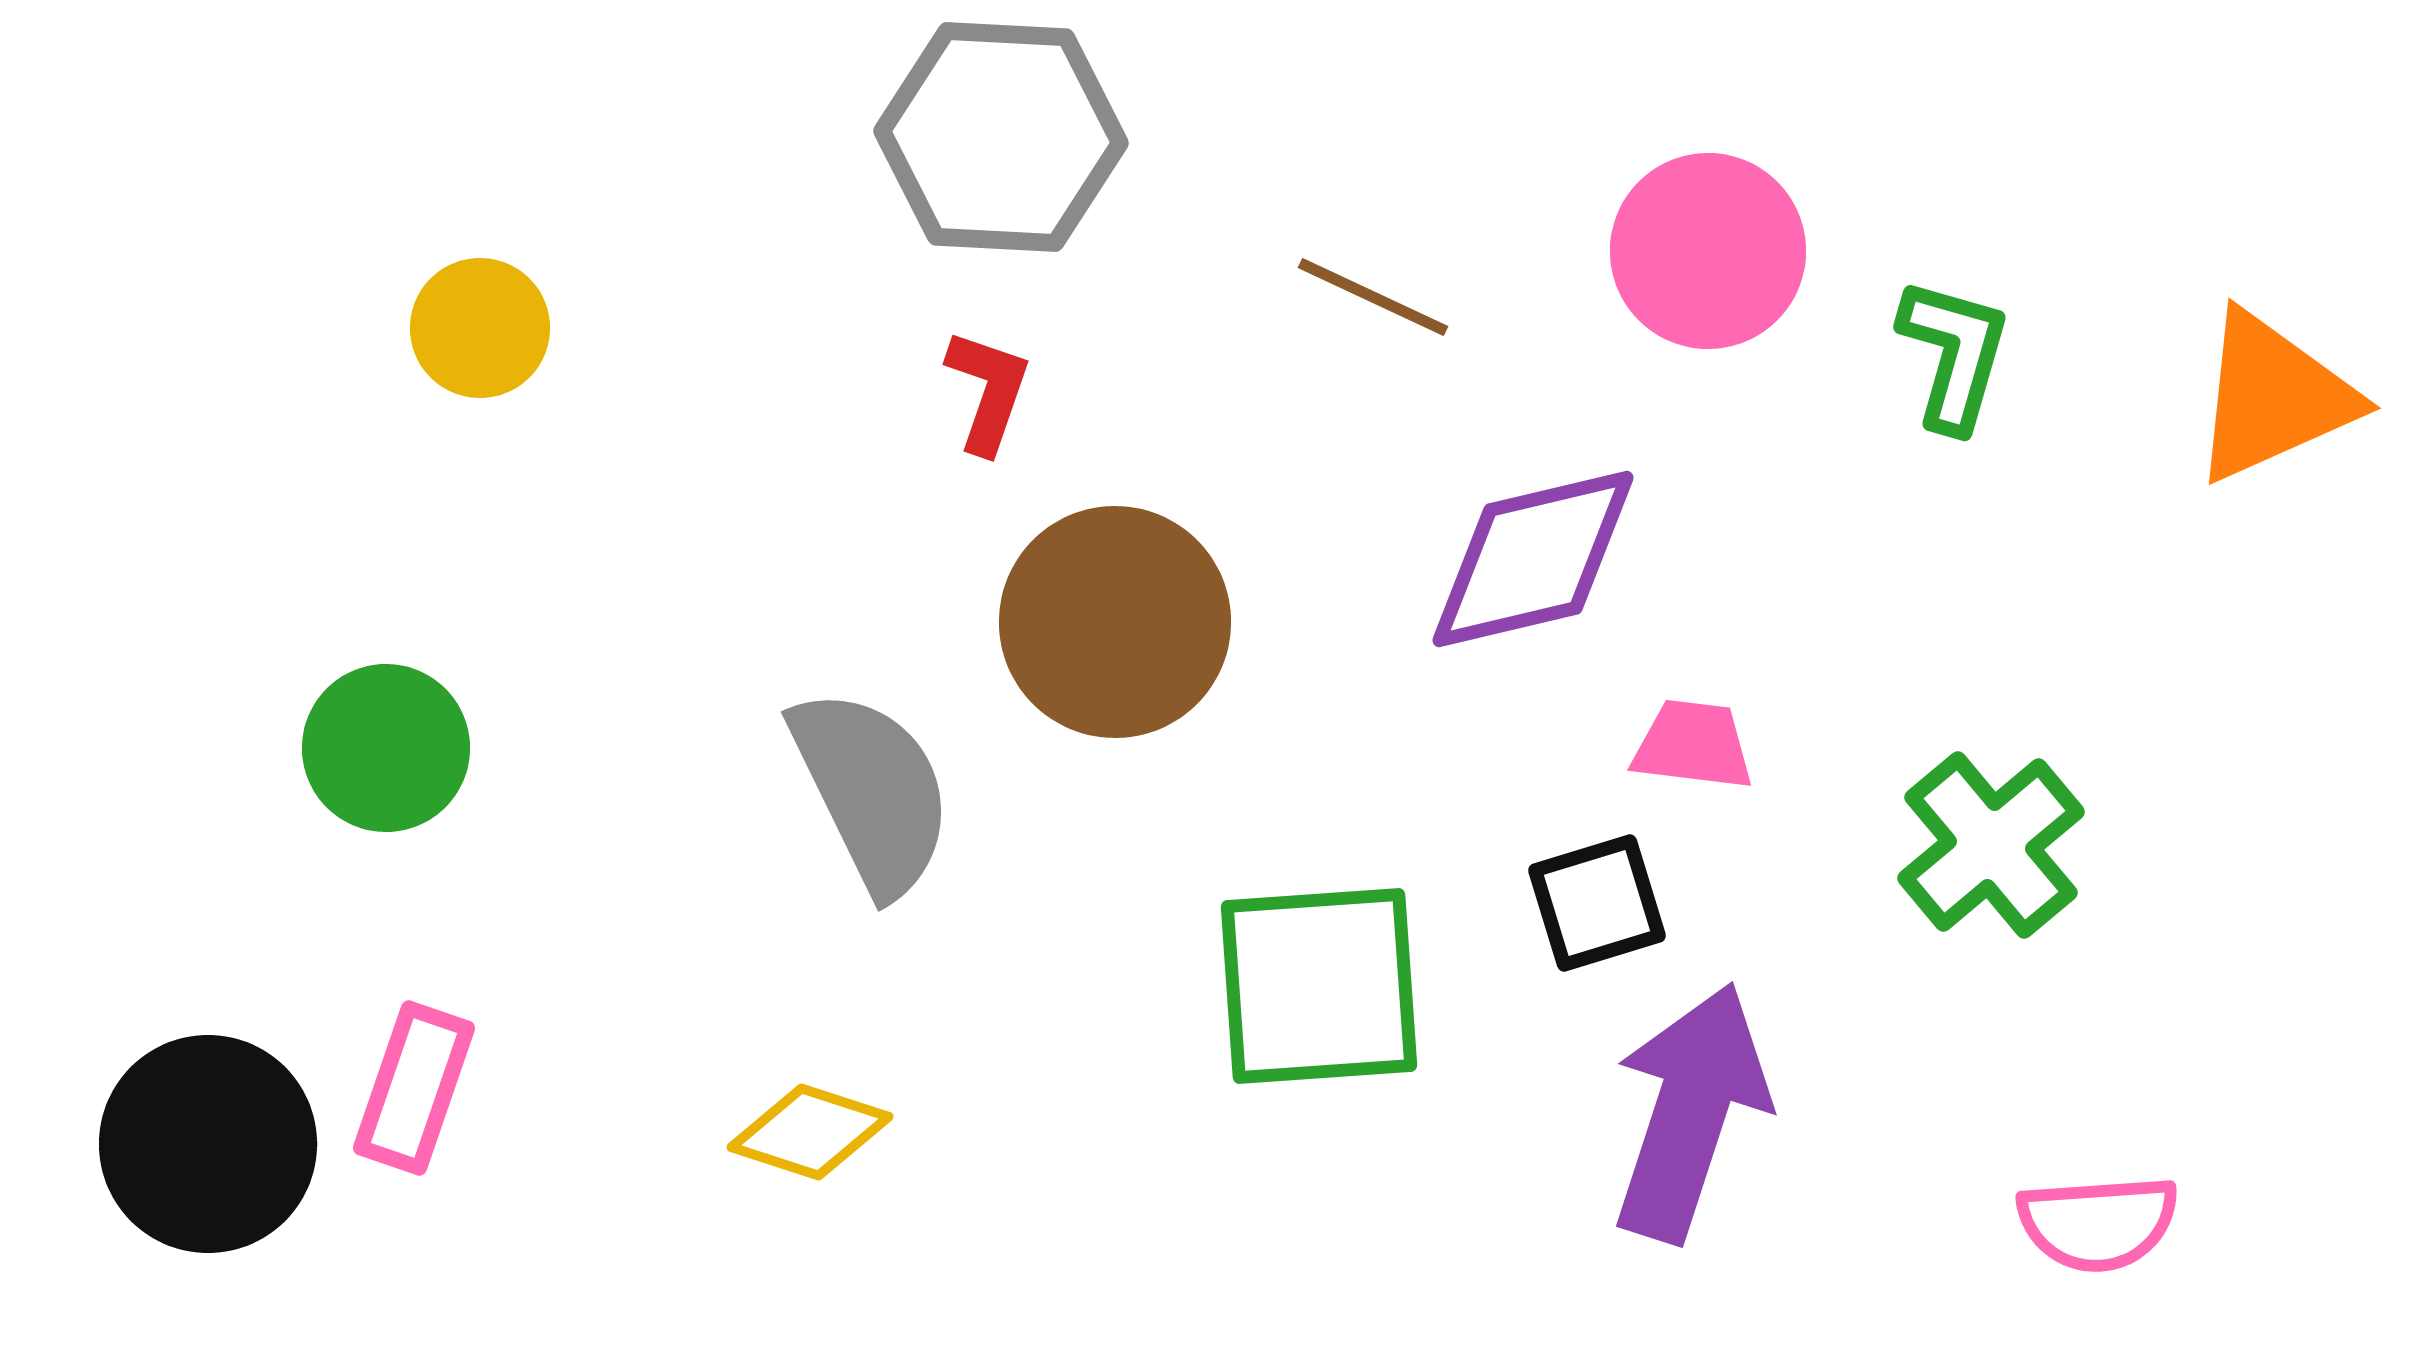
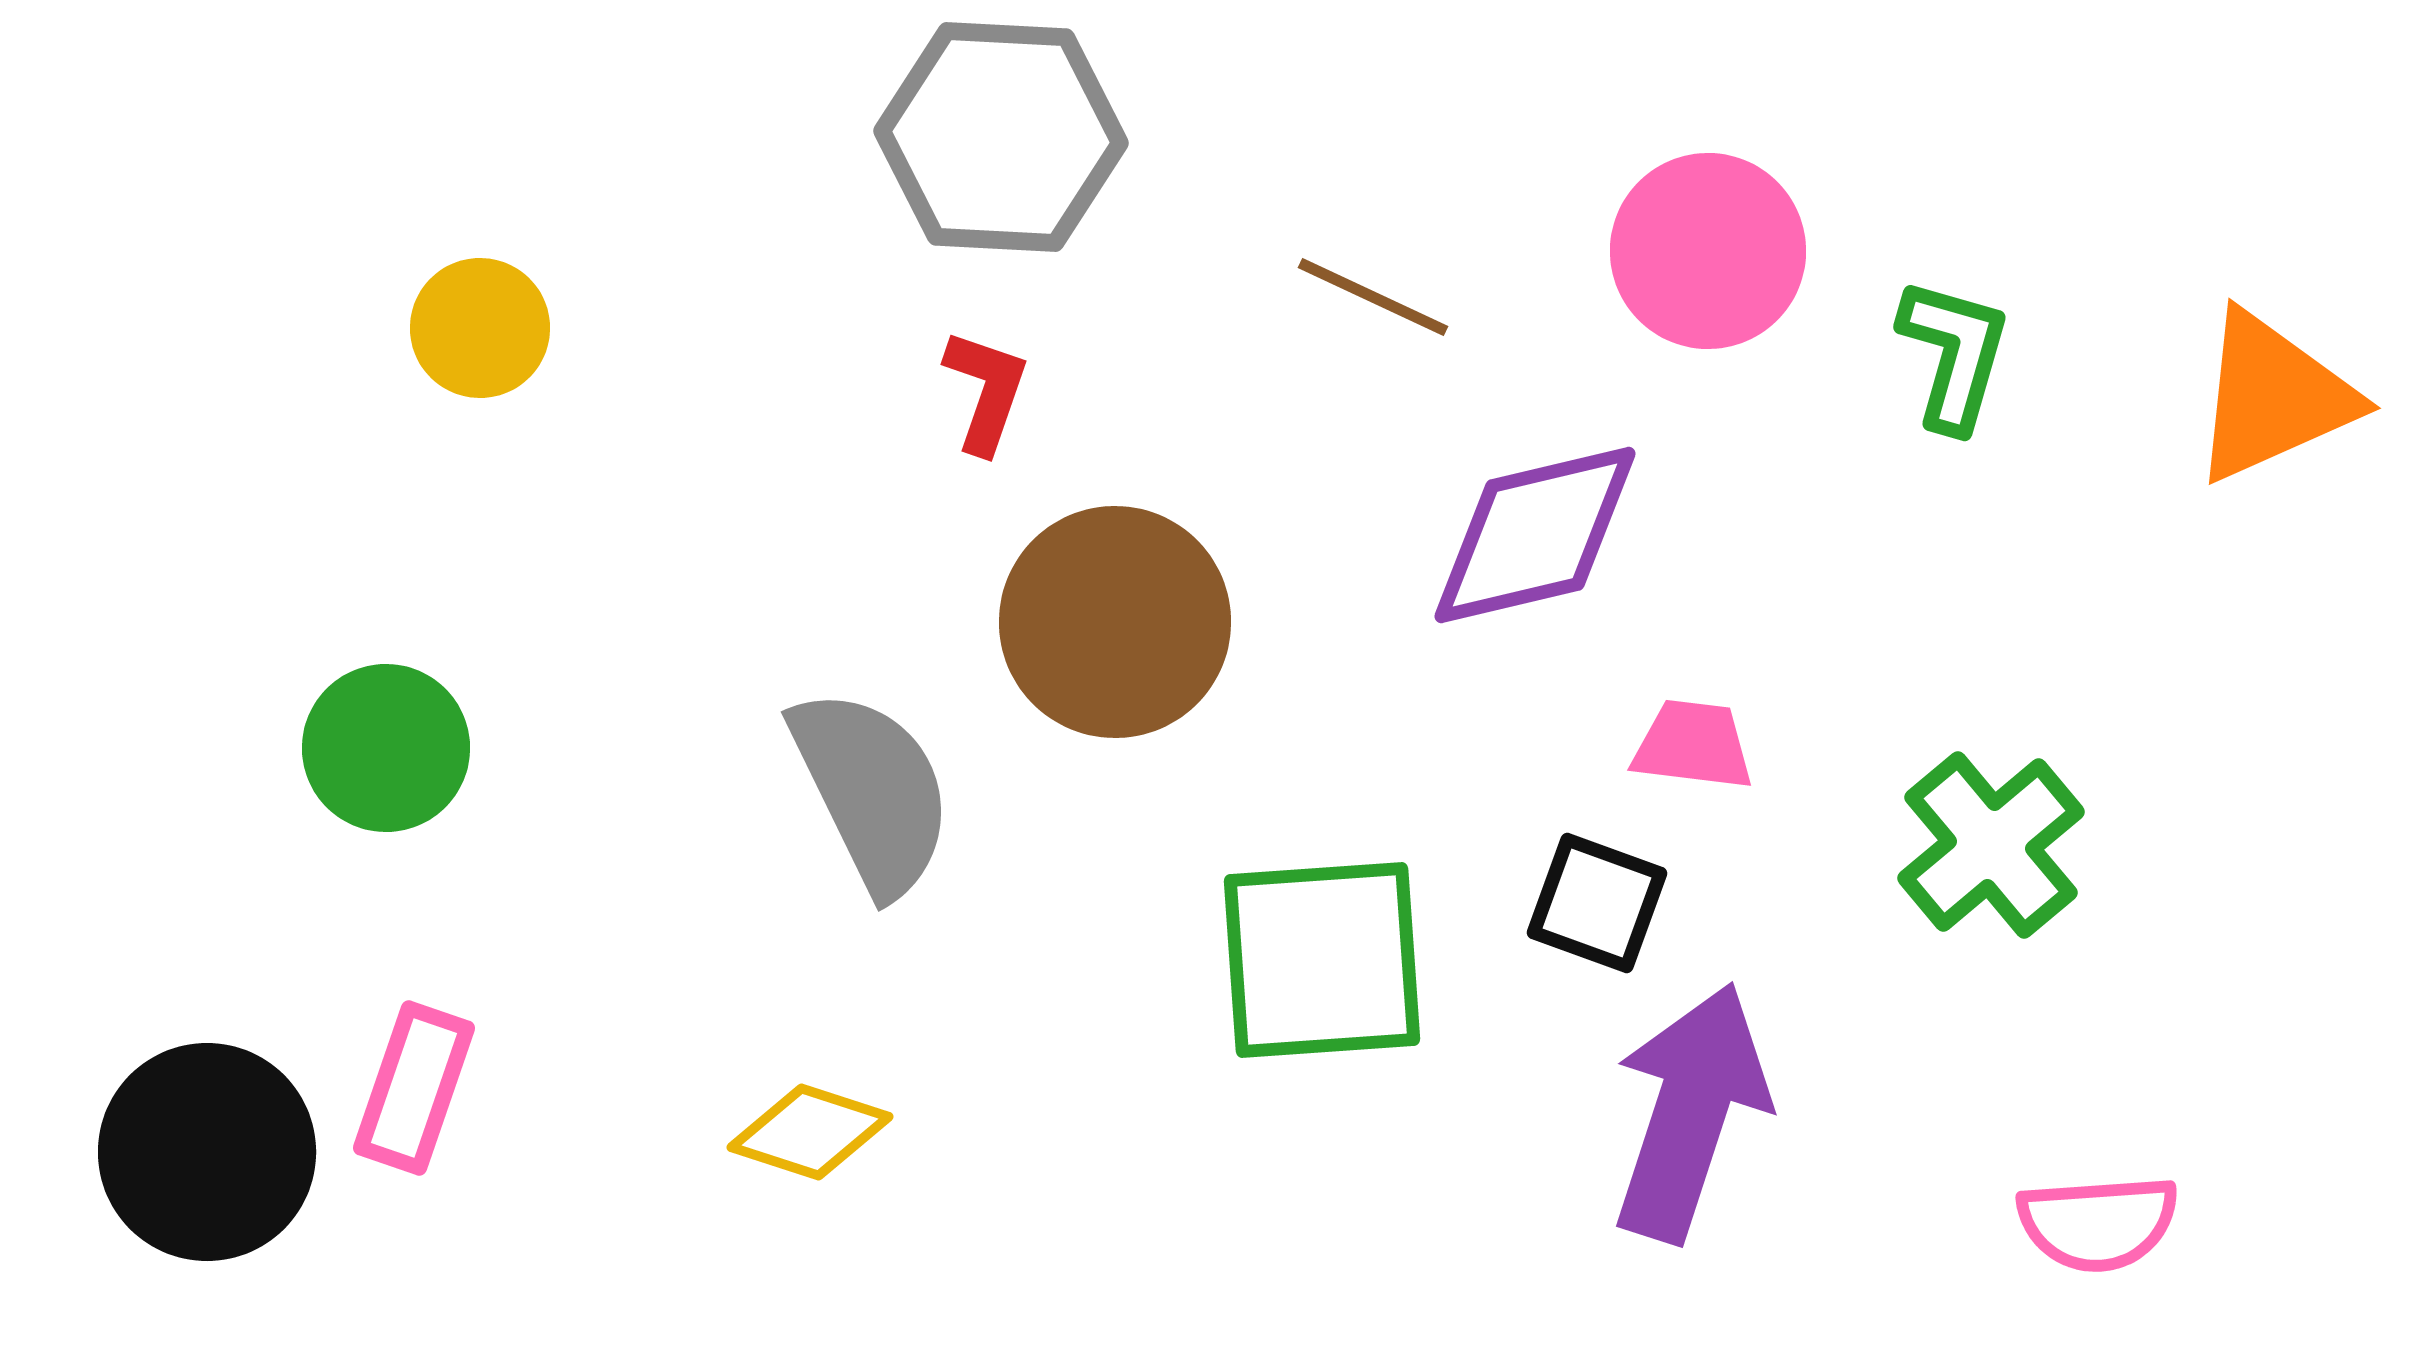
red L-shape: moved 2 px left
purple diamond: moved 2 px right, 24 px up
black square: rotated 37 degrees clockwise
green square: moved 3 px right, 26 px up
black circle: moved 1 px left, 8 px down
